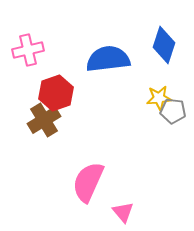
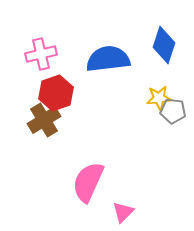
pink cross: moved 13 px right, 4 px down
pink triangle: rotated 25 degrees clockwise
